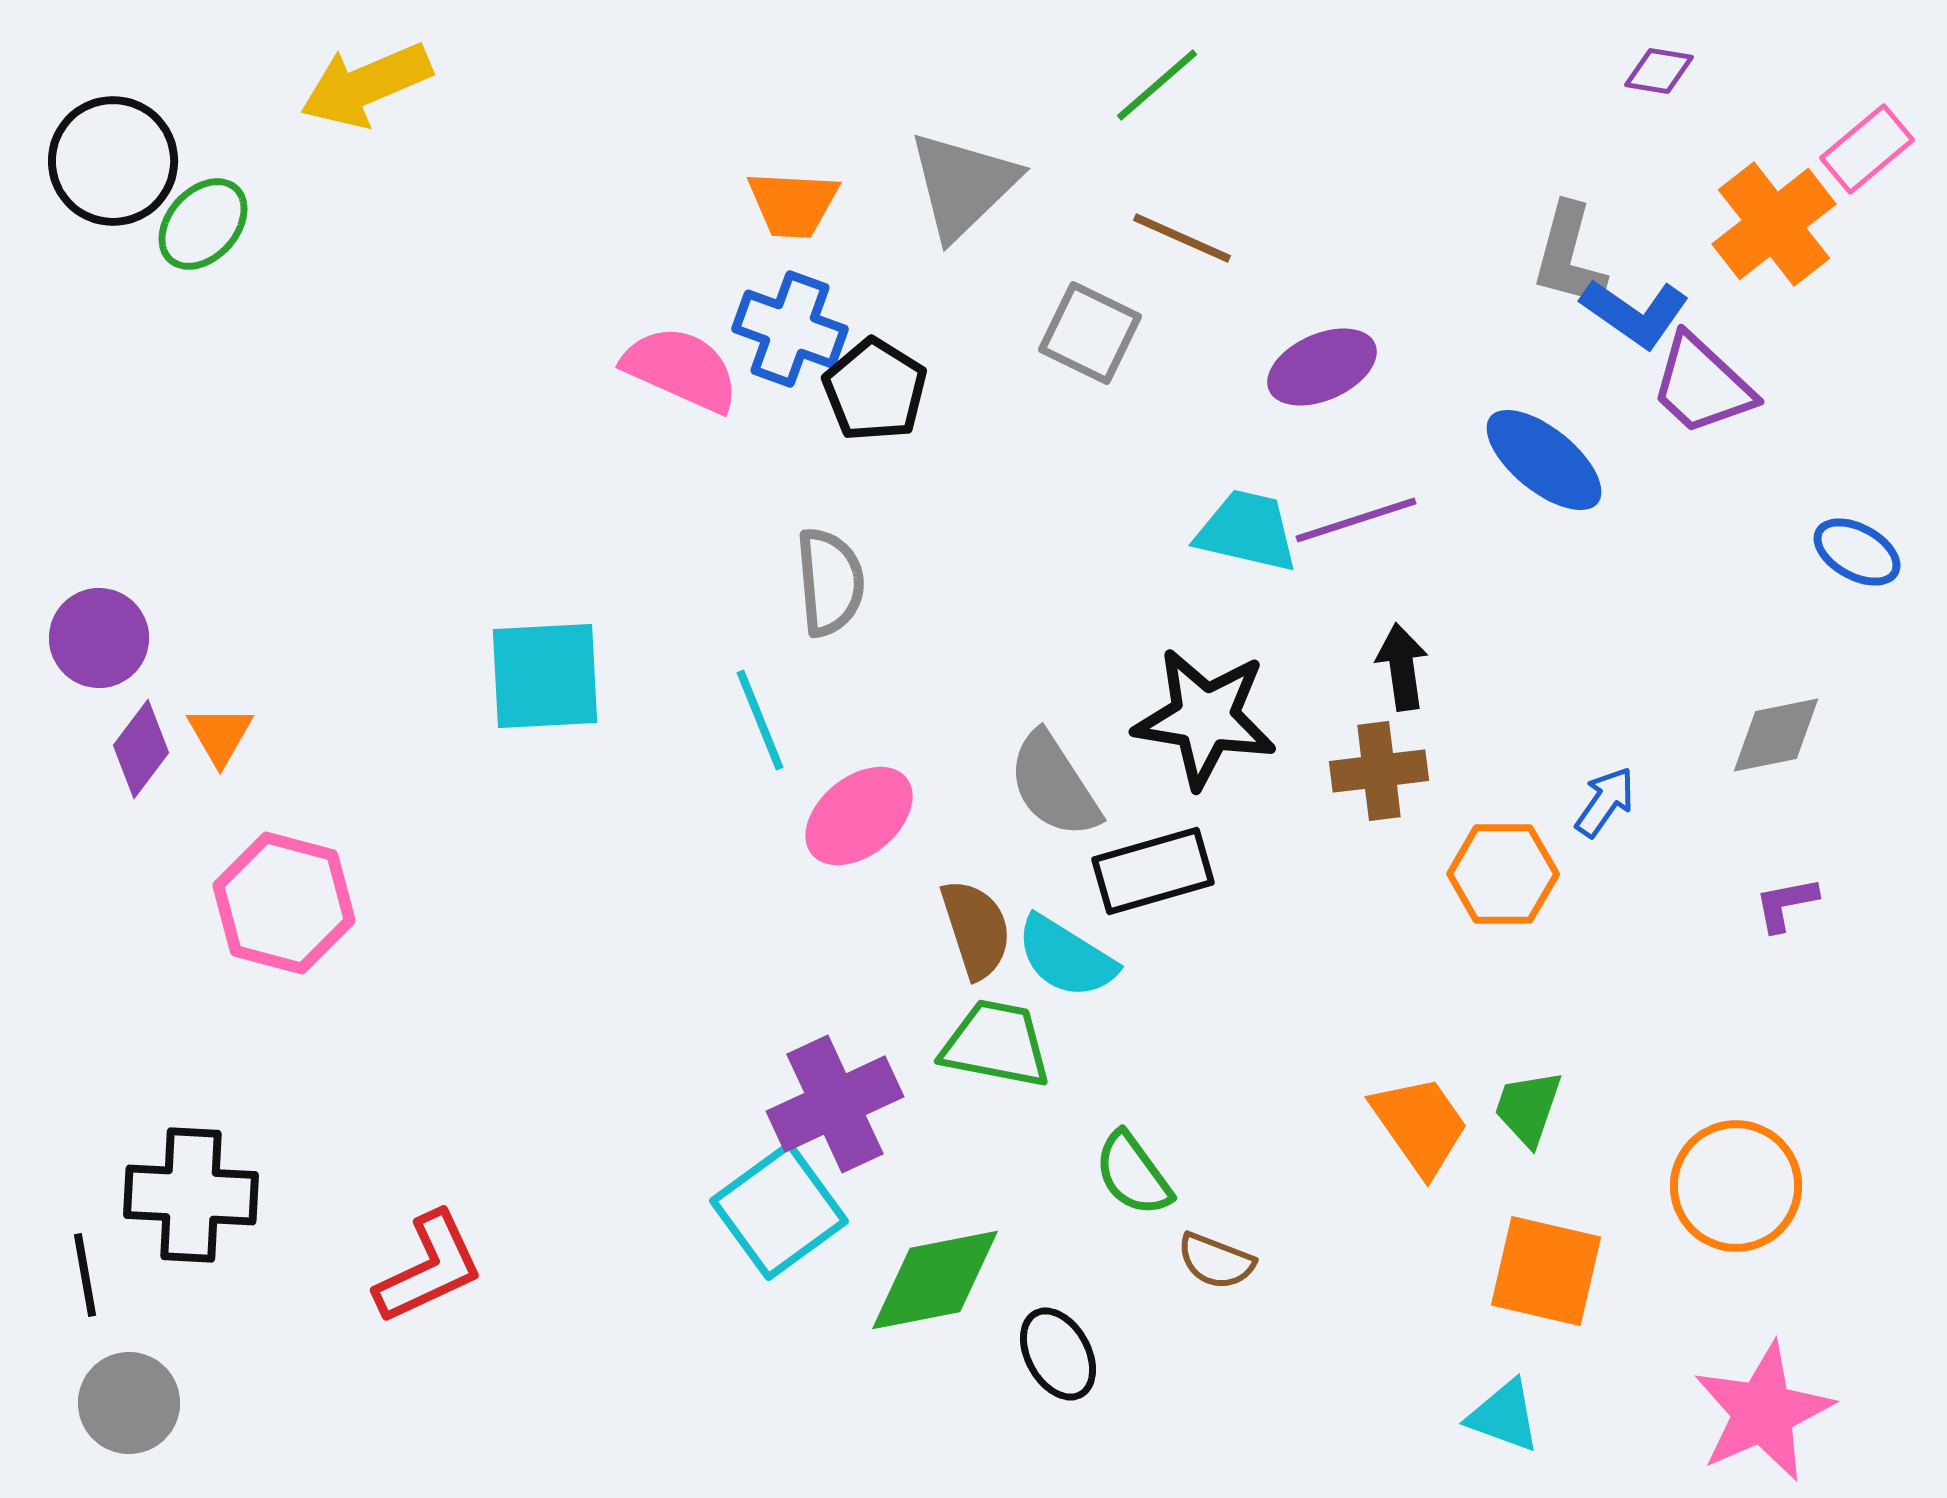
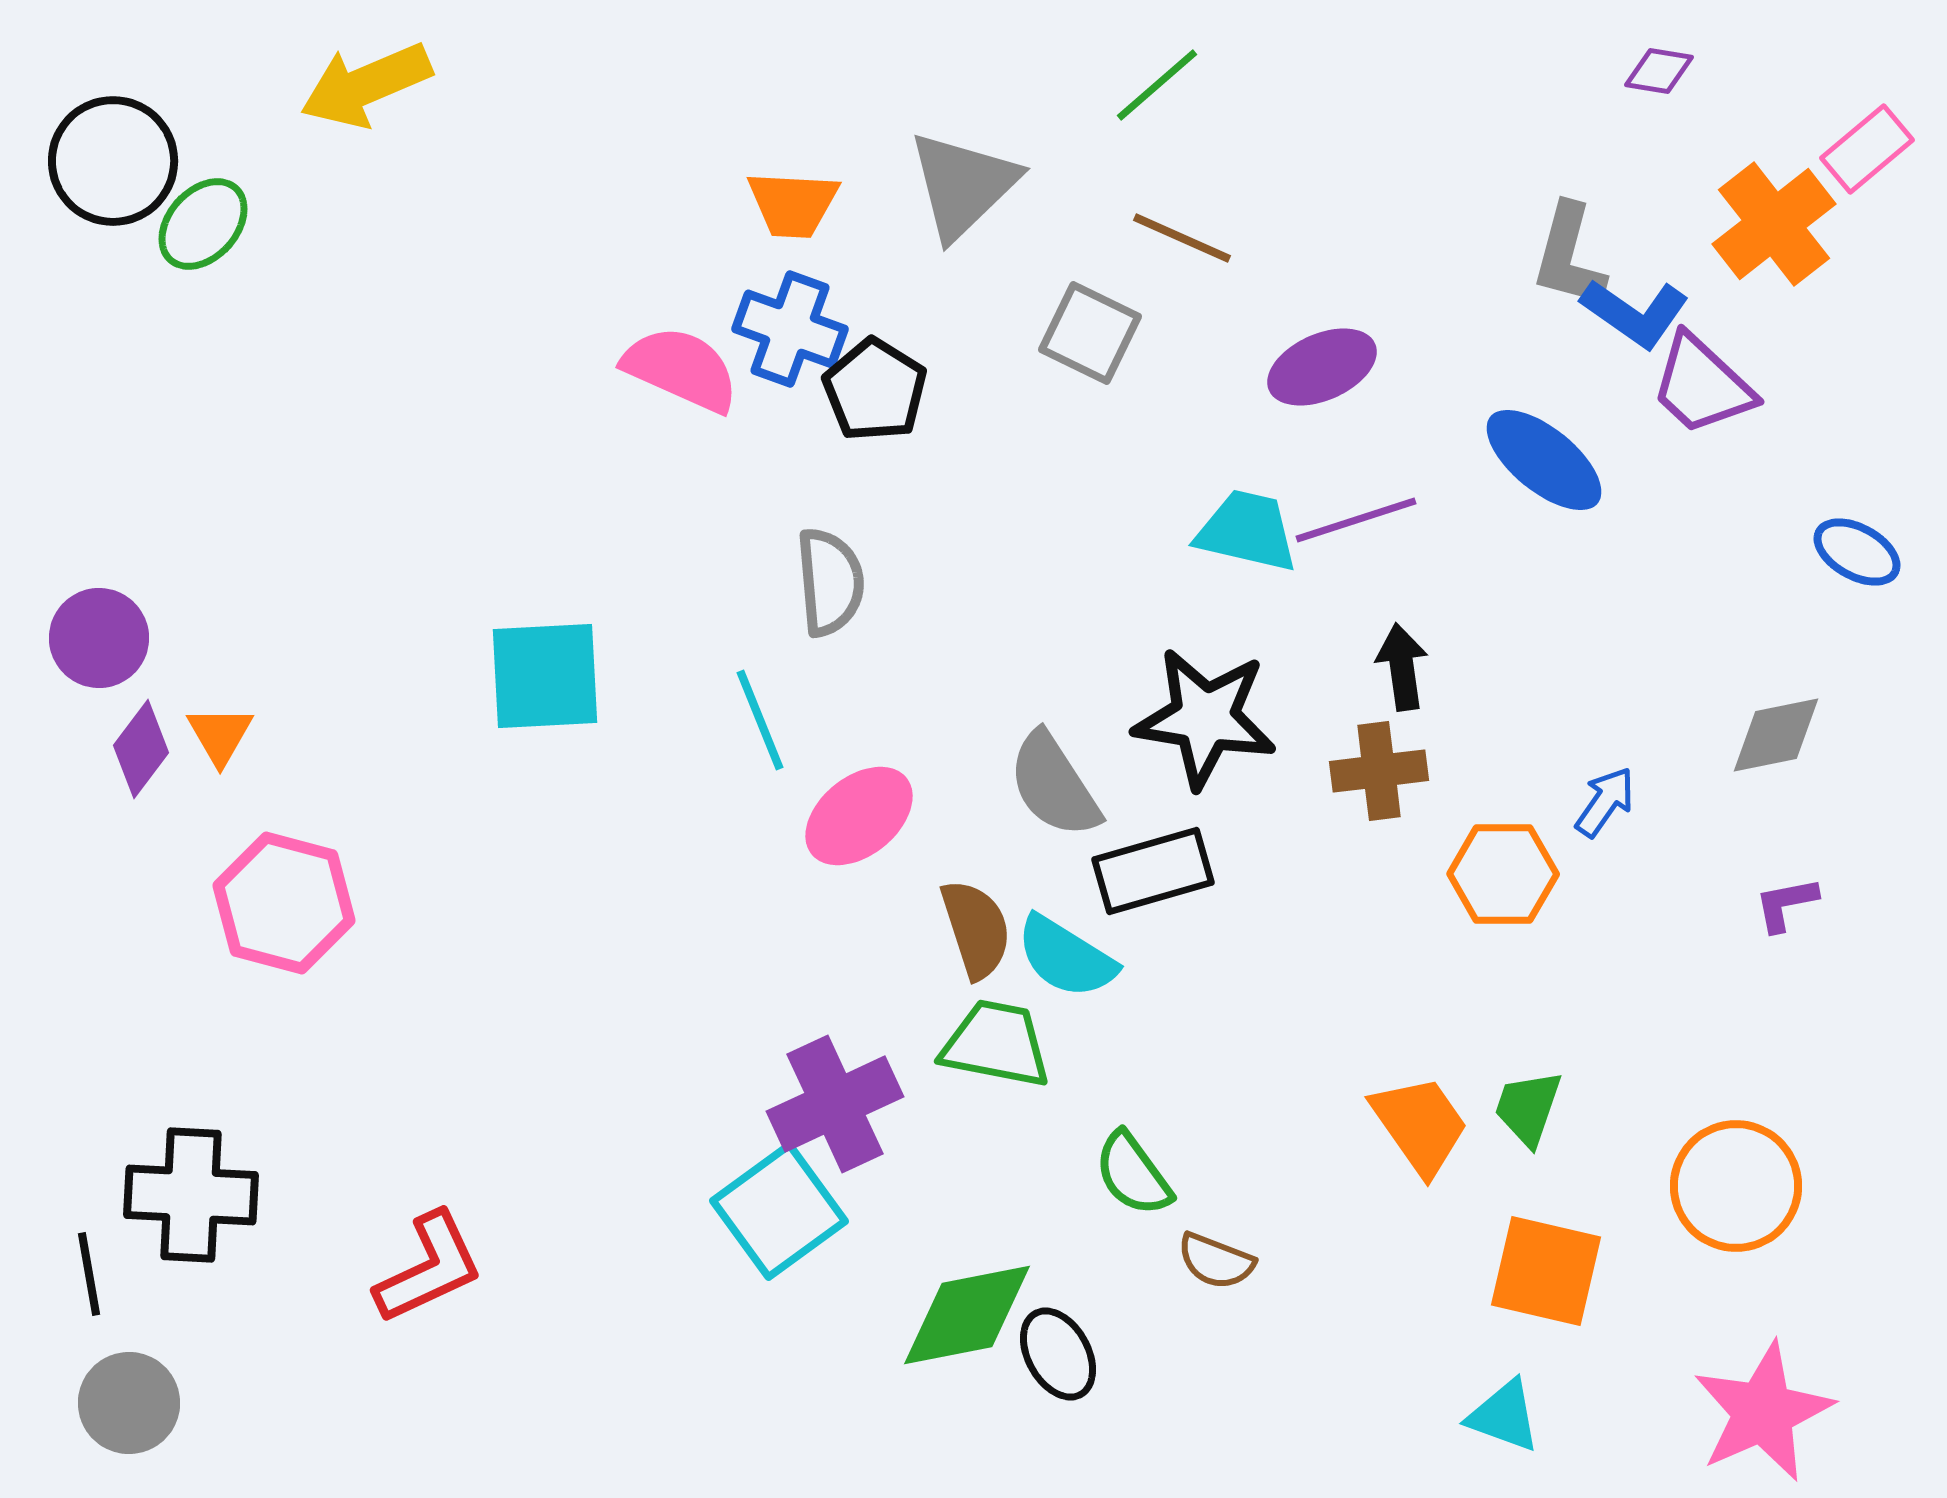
black line at (85, 1275): moved 4 px right, 1 px up
green diamond at (935, 1280): moved 32 px right, 35 px down
